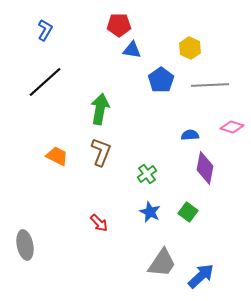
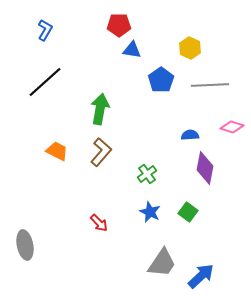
brown L-shape: rotated 20 degrees clockwise
orange trapezoid: moved 5 px up
